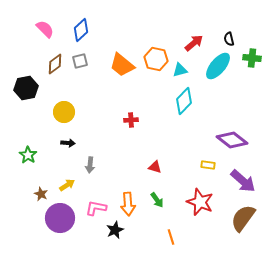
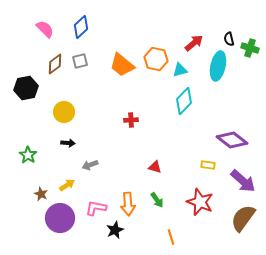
blue diamond: moved 3 px up
green cross: moved 2 px left, 10 px up; rotated 12 degrees clockwise
cyan ellipse: rotated 28 degrees counterclockwise
gray arrow: rotated 63 degrees clockwise
